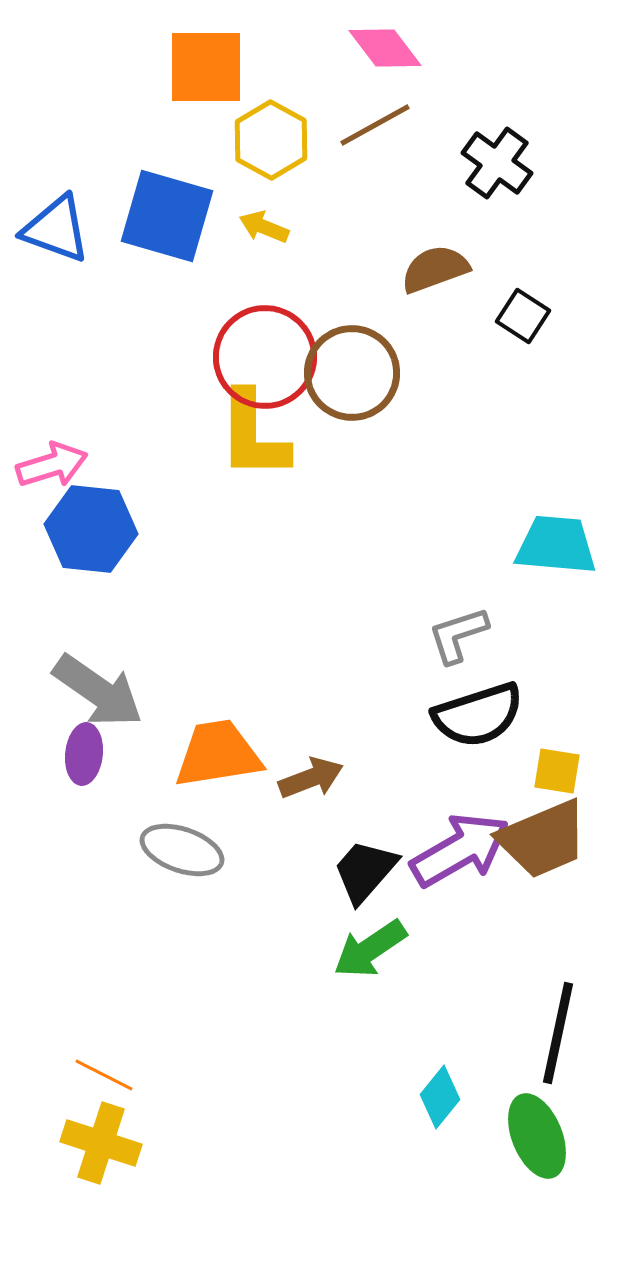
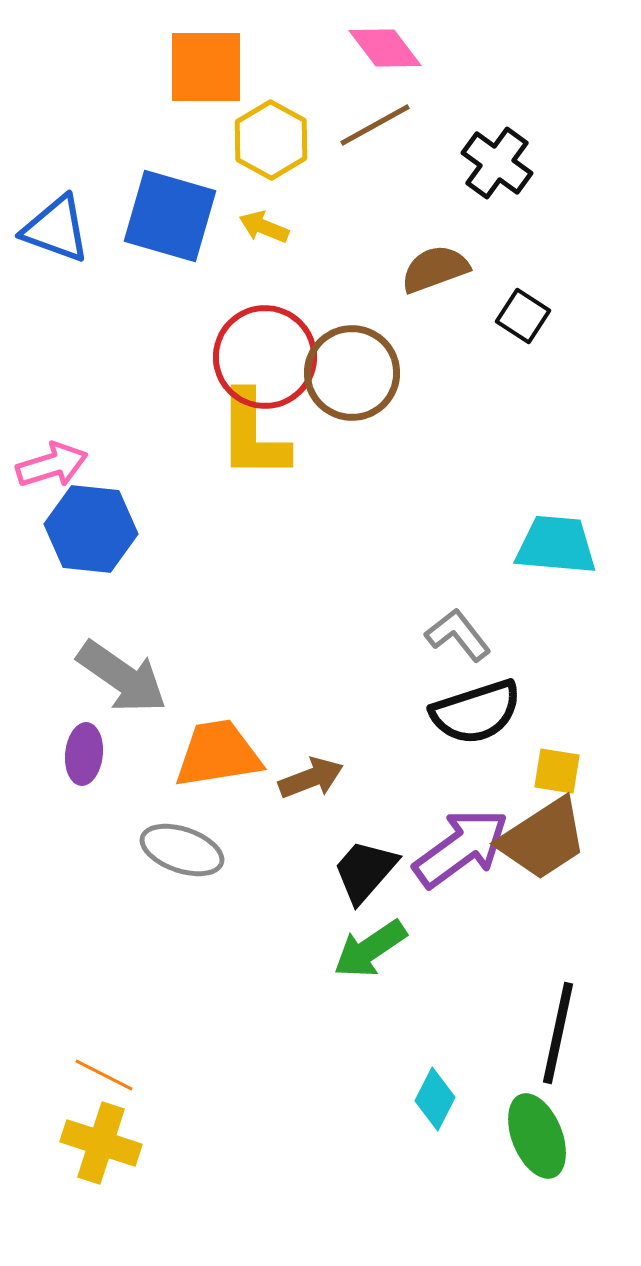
blue square: moved 3 px right
gray L-shape: rotated 70 degrees clockwise
gray arrow: moved 24 px right, 14 px up
black semicircle: moved 2 px left, 3 px up
brown trapezoid: rotated 10 degrees counterclockwise
purple arrow: moved 1 px right, 2 px up; rotated 6 degrees counterclockwise
cyan diamond: moved 5 px left, 2 px down; rotated 12 degrees counterclockwise
